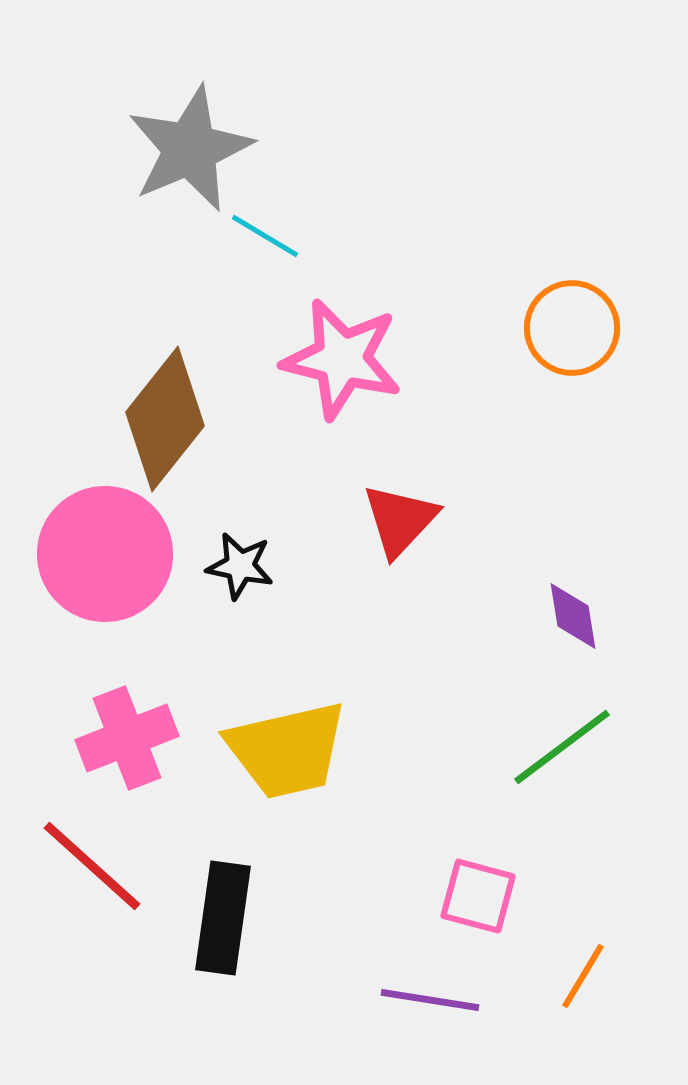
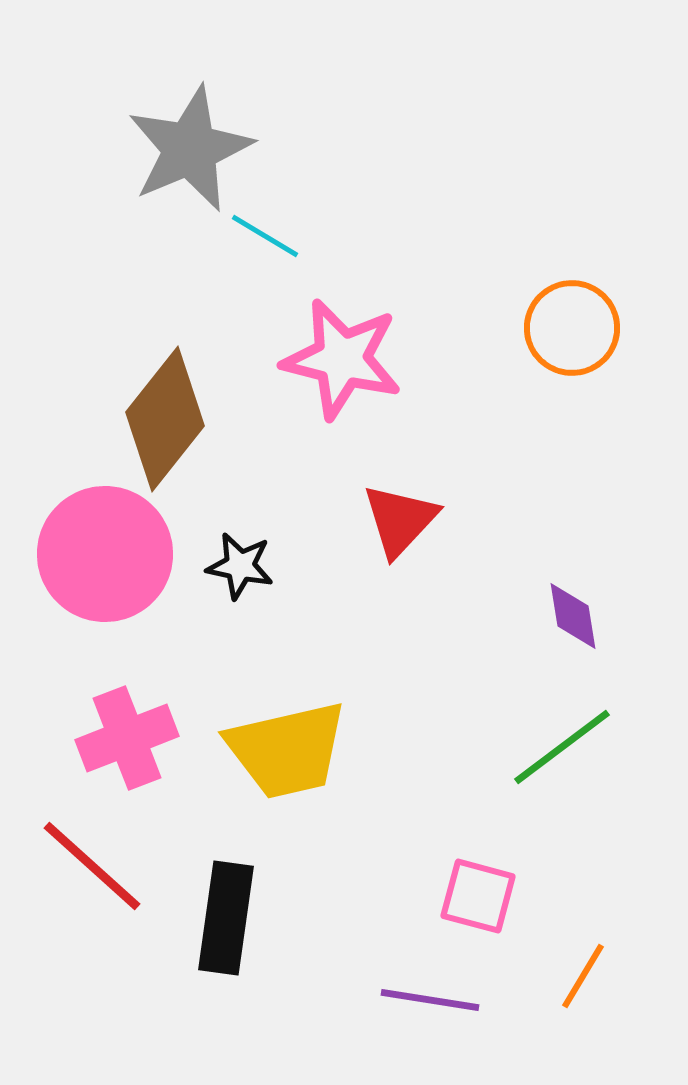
black rectangle: moved 3 px right
